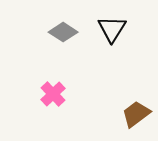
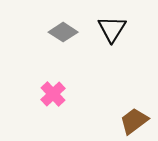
brown trapezoid: moved 2 px left, 7 px down
